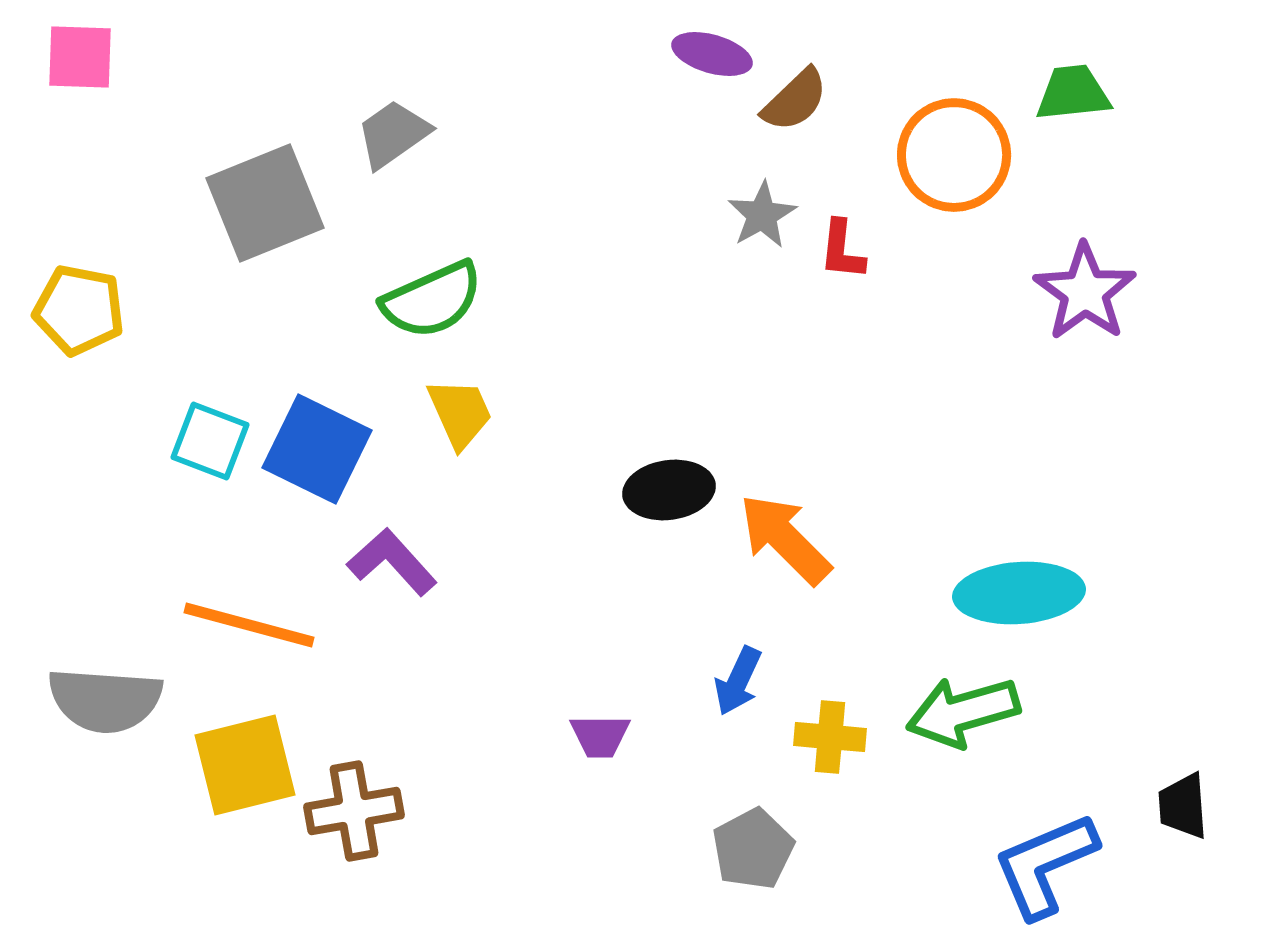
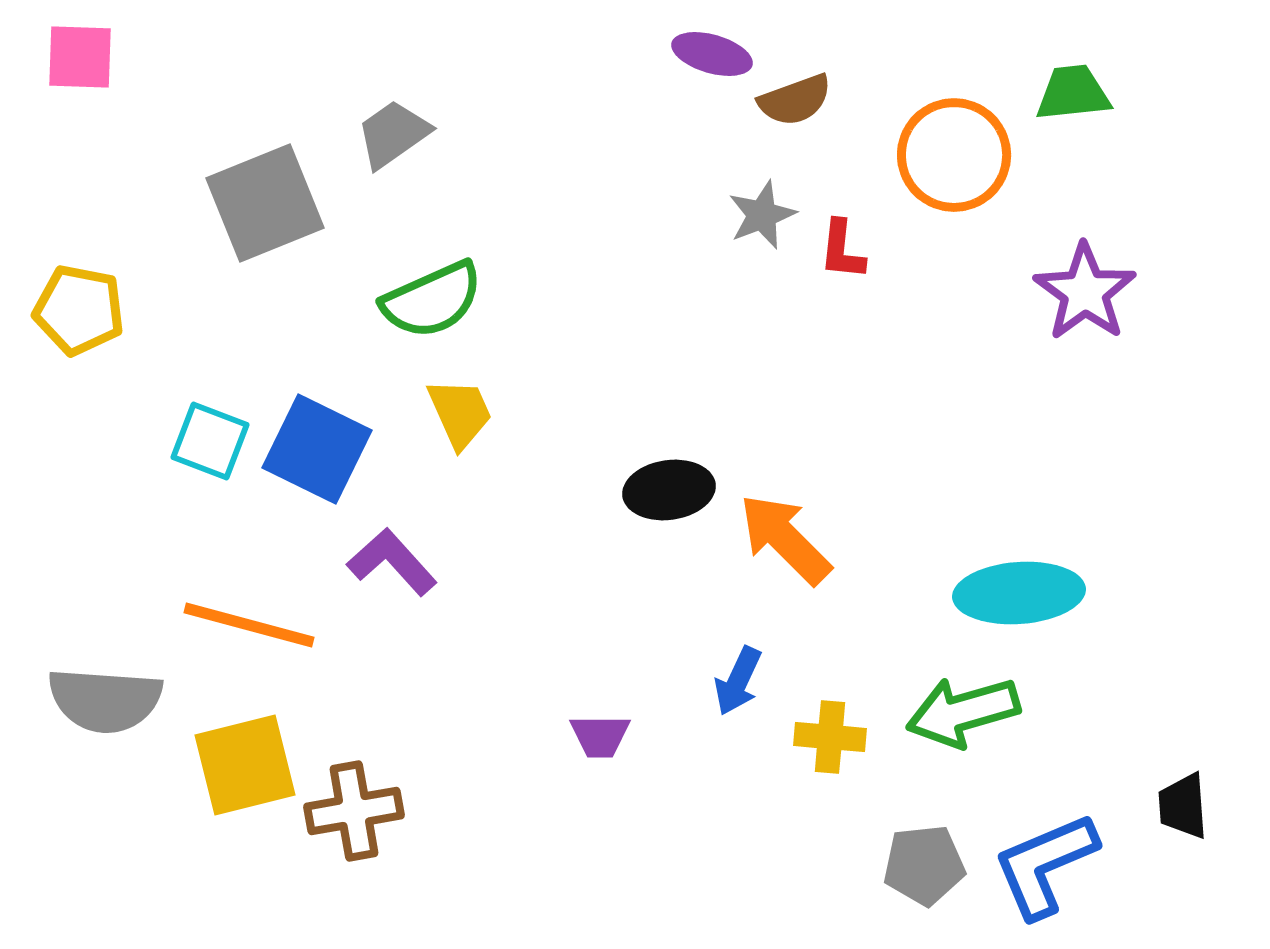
brown semicircle: rotated 24 degrees clockwise
gray star: rotated 8 degrees clockwise
gray pentagon: moved 171 px right, 16 px down; rotated 22 degrees clockwise
